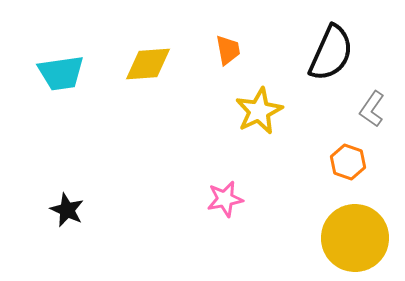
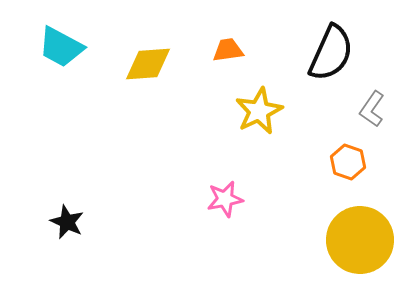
orange trapezoid: rotated 88 degrees counterclockwise
cyan trapezoid: moved 26 px up; rotated 36 degrees clockwise
black star: moved 12 px down
yellow circle: moved 5 px right, 2 px down
